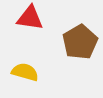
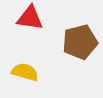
brown pentagon: rotated 16 degrees clockwise
